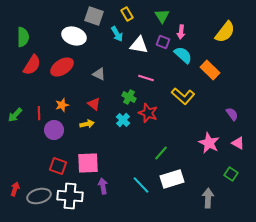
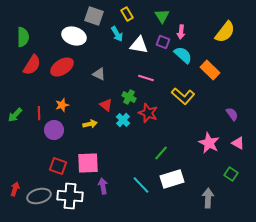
red triangle: moved 12 px right, 1 px down
yellow arrow: moved 3 px right
